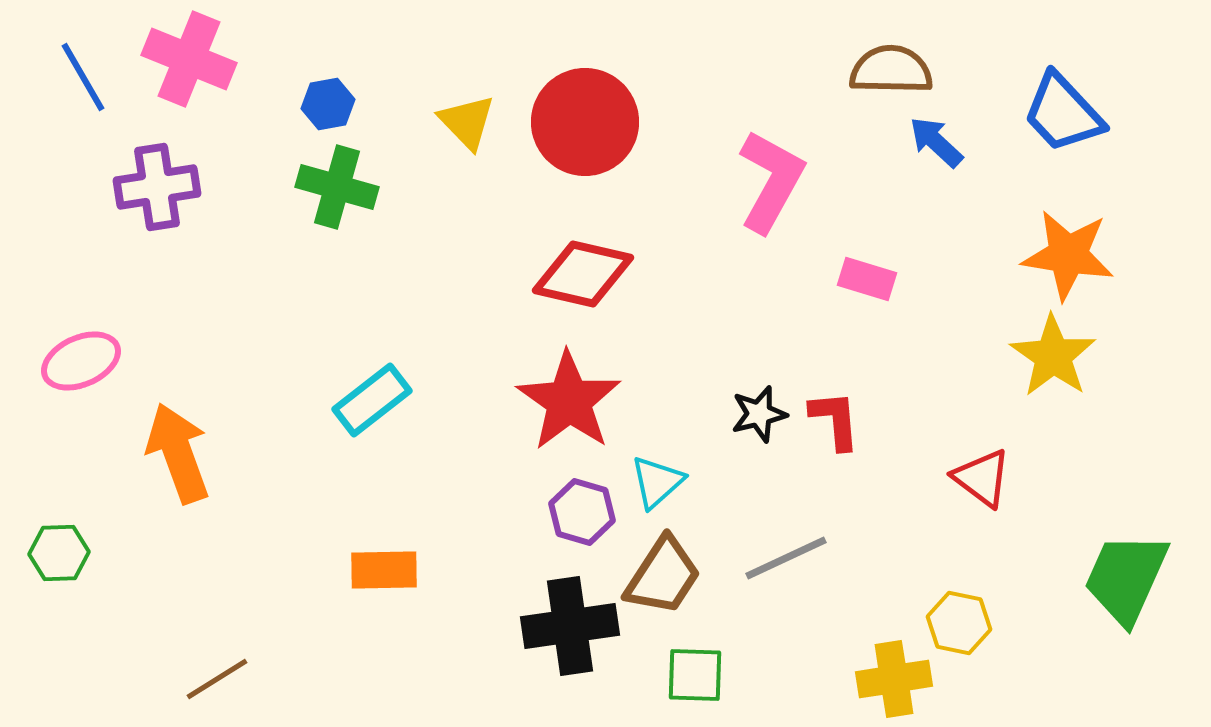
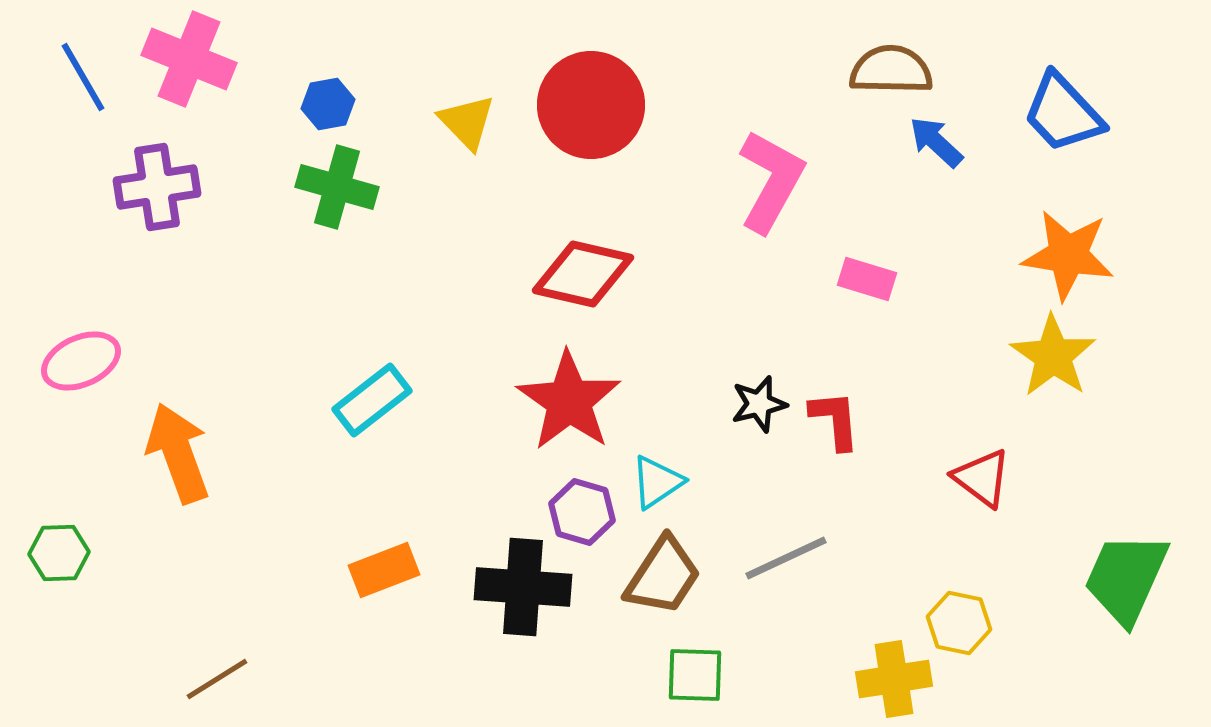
red circle: moved 6 px right, 17 px up
black star: moved 10 px up
cyan triangle: rotated 8 degrees clockwise
orange rectangle: rotated 20 degrees counterclockwise
black cross: moved 47 px left, 39 px up; rotated 12 degrees clockwise
